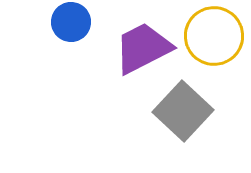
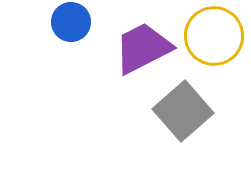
gray square: rotated 6 degrees clockwise
